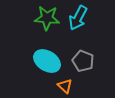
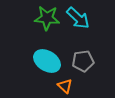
cyan arrow: rotated 75 degrees counterclockwise
gray pentagon: rotated 30 degrees counterclockwise
